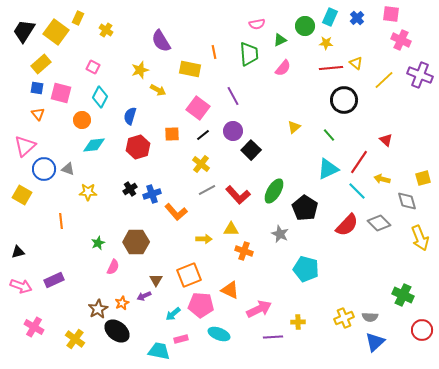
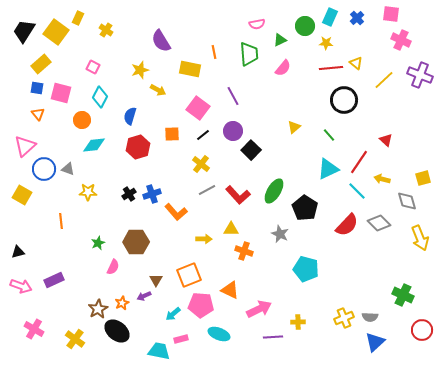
black cross at (130, 189): moved 1 px left, 5 px down
pink cross at (34, 327): moved 2 px down
